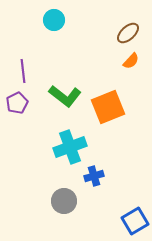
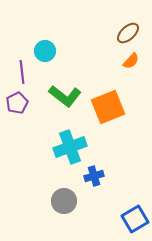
cyan circle: moved 9 px left, 31 px down
purple line: moved 1 px left, 1 px down
blue square: moved 2 px up
